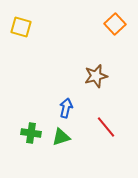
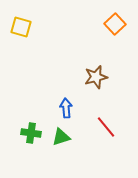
brown star: moved 1 px down
blue arrow: rotated 18 degrees counterclockwise
